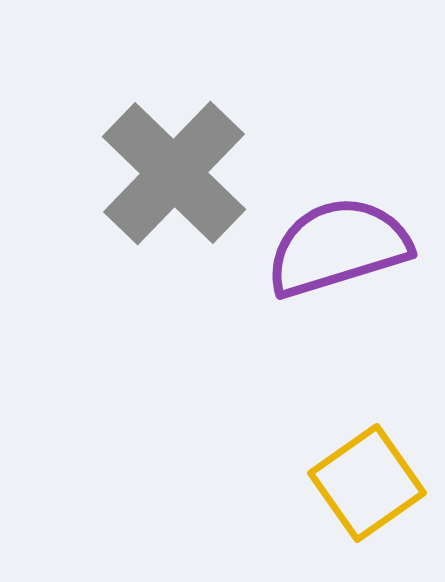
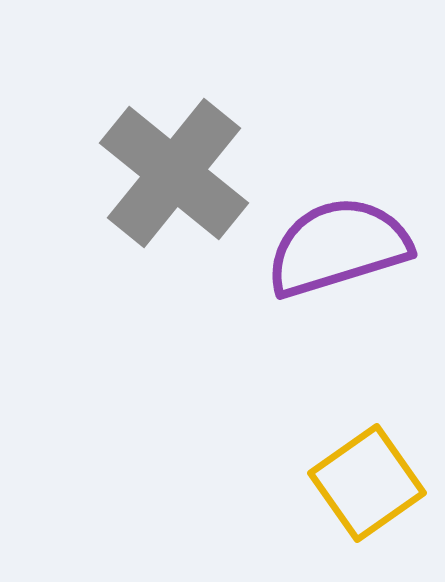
gray cross: rotated 5 degrees counterclockwise
